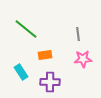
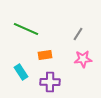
green line: rotated 15 degrees counterclockwise
gray line: rotated 40 degrees clockwise
